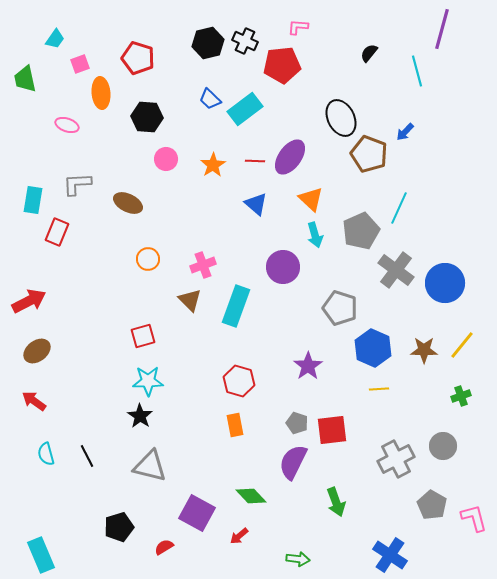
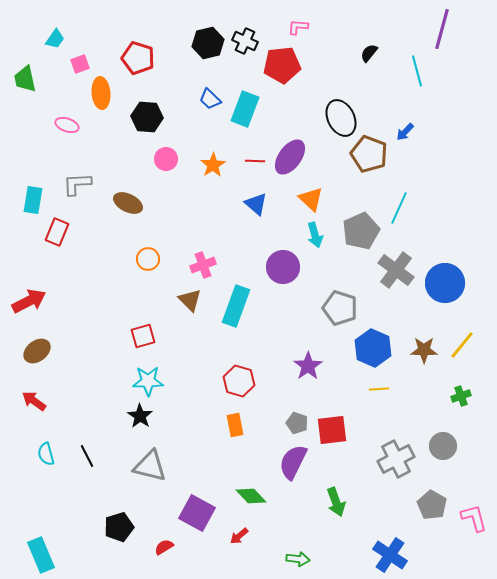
cyan rectangle at (245, 109): rotated 32 degrees counterclockwise
